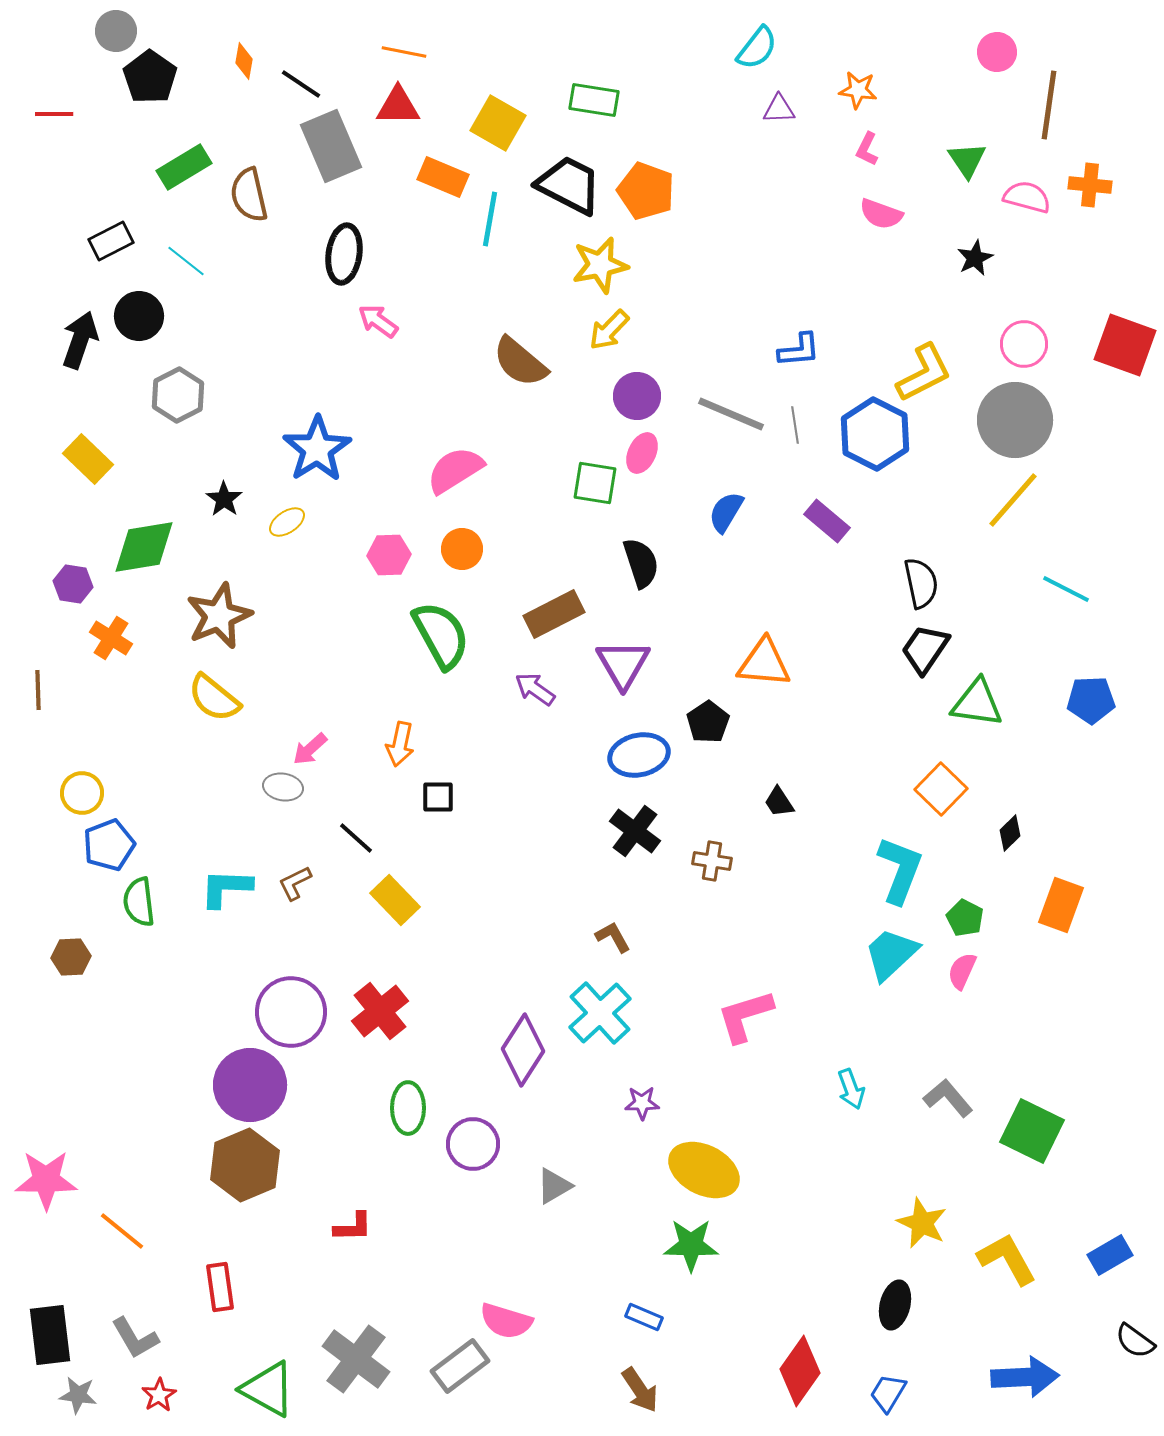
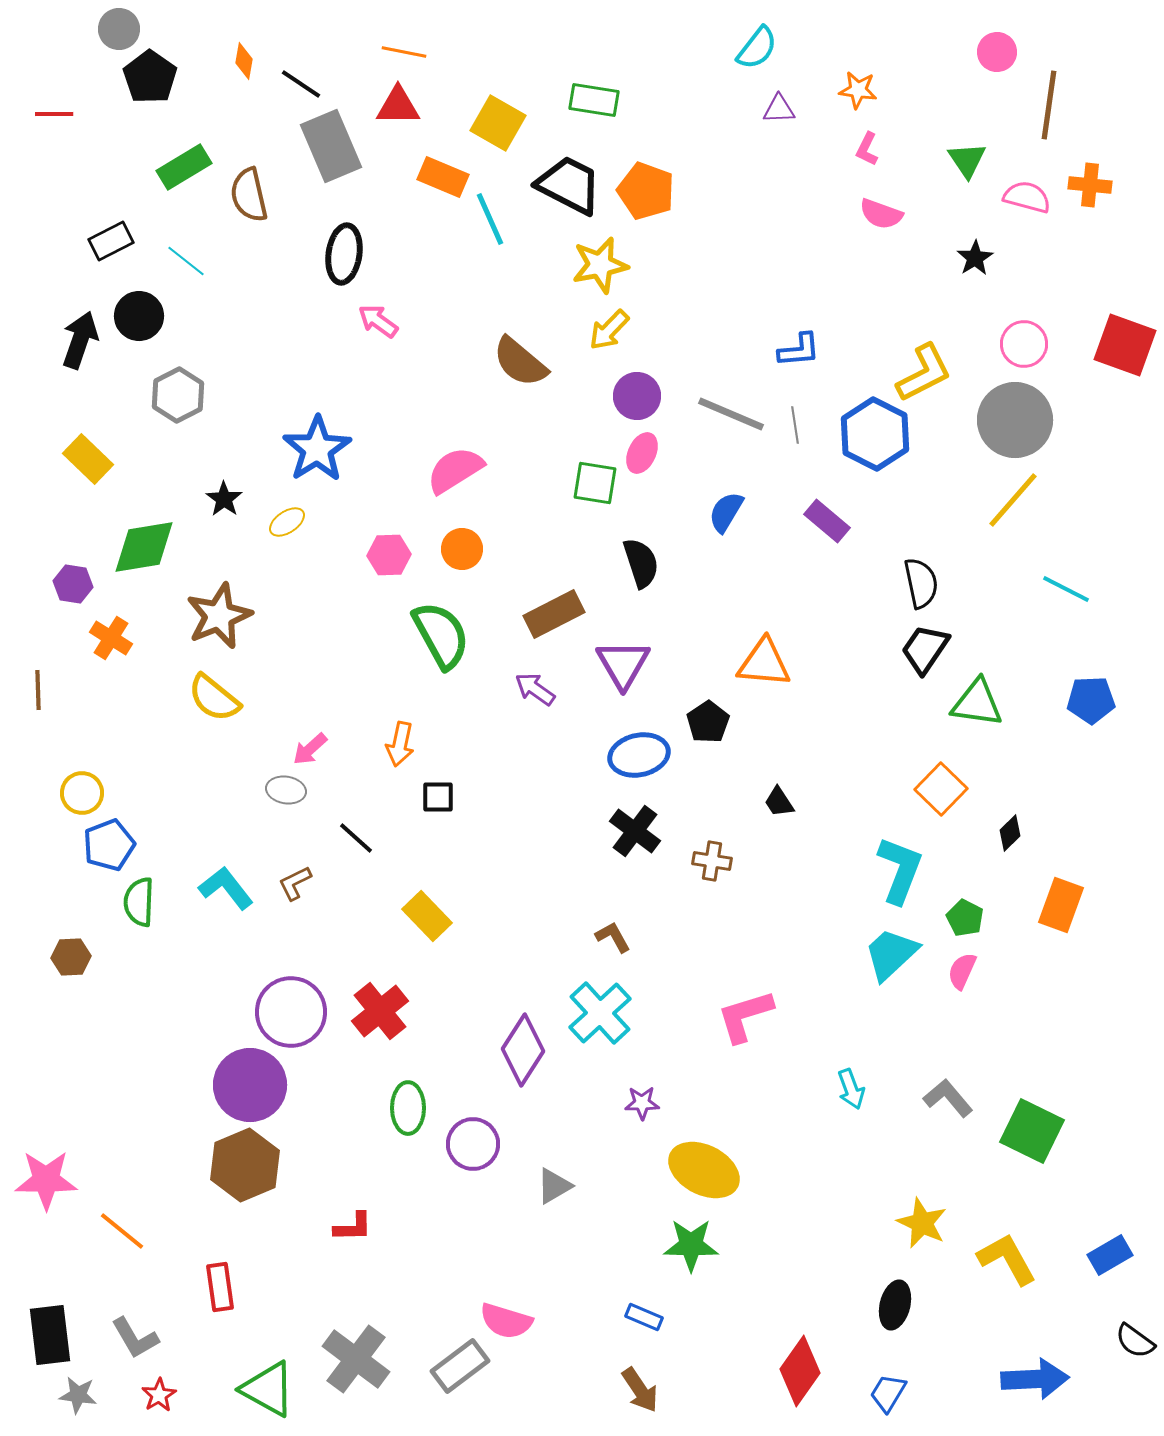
gray circle at (116, 31): moved 3 px right, 2 px up
cyan line at (490, 219): rotated 34 degrees counterclockwise
black star at (975, 258): rotated 6 degrees counterclockwise
gray ellipse at (283, 787): moved 3 px right, 3 px down
cyan L-shape at (226, 888): rotated 50 degrees clockwise
yellow rectangle at (395, 900): moved 32 px right, 16 px down
green semicircle at (139, 902): rotated 9 degrees clockwise
blue arrow at (1025, 1377): moved 10 px right, 2 px down
